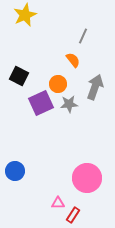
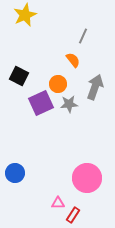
blue circle: moved 2 px down
